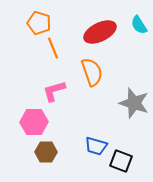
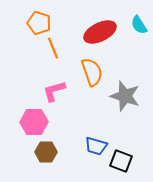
gray star: moved 9 px left, 7 px up
